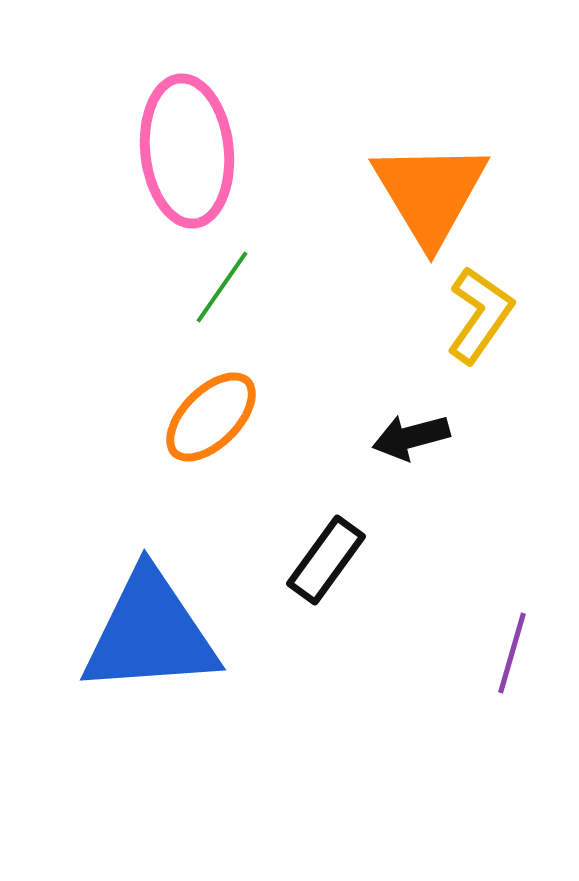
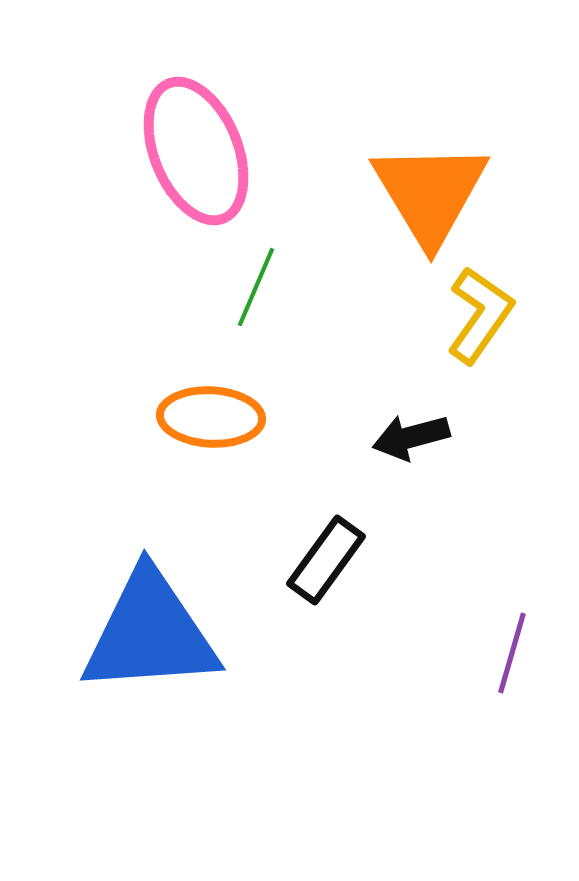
pink ellipse: moved 9 px right; rotated 16 degrees counterclockwise
green line: moved 34 px right; rotated 12 degrees counterclockwise
orange ellipse: rotated 48 degrees clockwise
